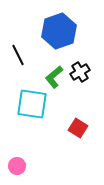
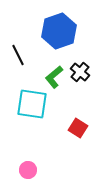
black cross: rotated 18 degrees counterclockwise
pink circle: moved 11 px right, 4 px down
